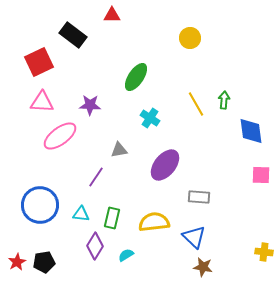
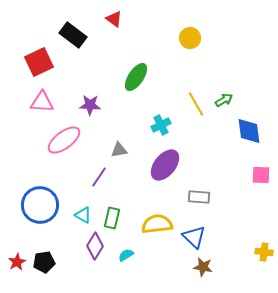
red triangle: moved 2 px right, 4 px down; rotated 36 degrees clockwise
green arrow: rotated 54 degrees clockwise
cyan cross: moved 11 px right, 7 px down; rotated 30 degrees clockwise
blue diamond: moved 2 px left
pink ellipse: moved 4 px right, 4 px down
purple line: moved 3 px right
cyan triangle: moved 2 px right, 1 px down; rotated 24 degrees clockwise
yellow semicircle: moved 3 px right, 2 px down
